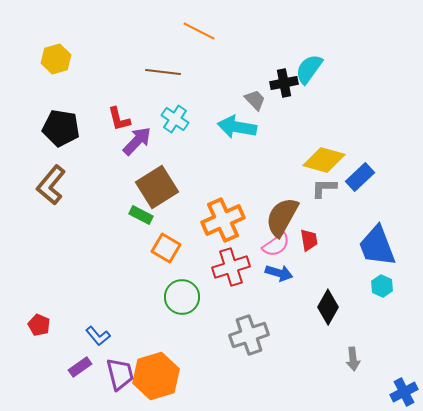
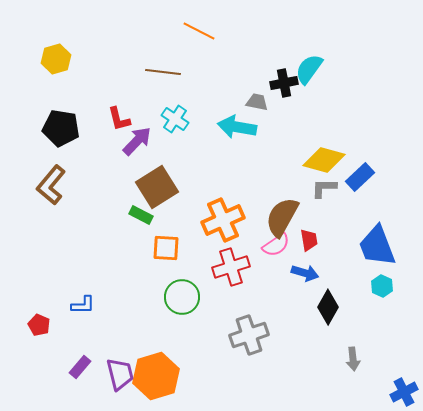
gray trapezoid: moved 2 px right, 2 px down; rotated 35 degrees counterclockwise
orange square: rotated 28 degrees counterclockwise
blue arrow: moved 26 px right
blue L-shape: moved 15 px left, 31 px up; rotated 50 degrees counterclockwise
purple rectangle: rotated 15 degrees counterclockwise
